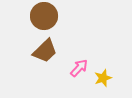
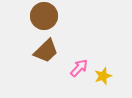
brown trapezoid: moved 1 px right
yellow star: moved 2 px up
